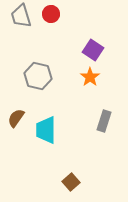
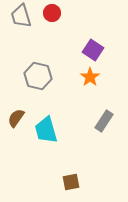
red circle: moved 1 px right, 1 px up
gray rectangle: rotated 15 degrees clockwise
cyan trapezoid: rotated 16 degrees counterclockwise
brown square: rotated 30 degrees clockwise
